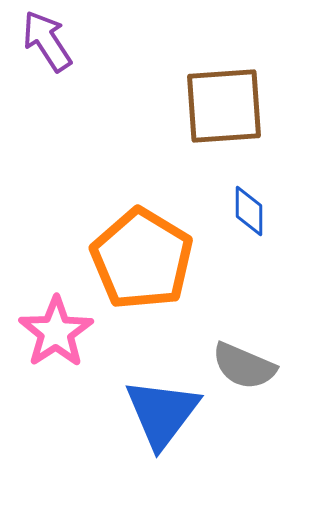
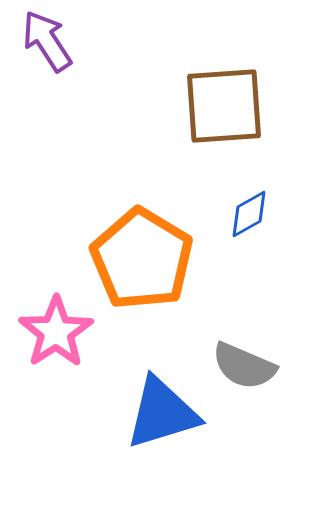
blue diamond: moved 3 px down; rotated 60 degrees clockwise
blue triangle: rotated 36 degrees clockwise
